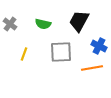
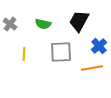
blue cross: rotated 21 degrees clockwise
yellow line: rotated 16 degrees counterclockwise
